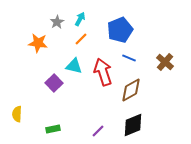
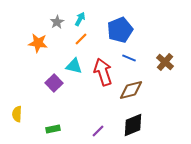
brown diamond: rotated 15 degrees clockwise
